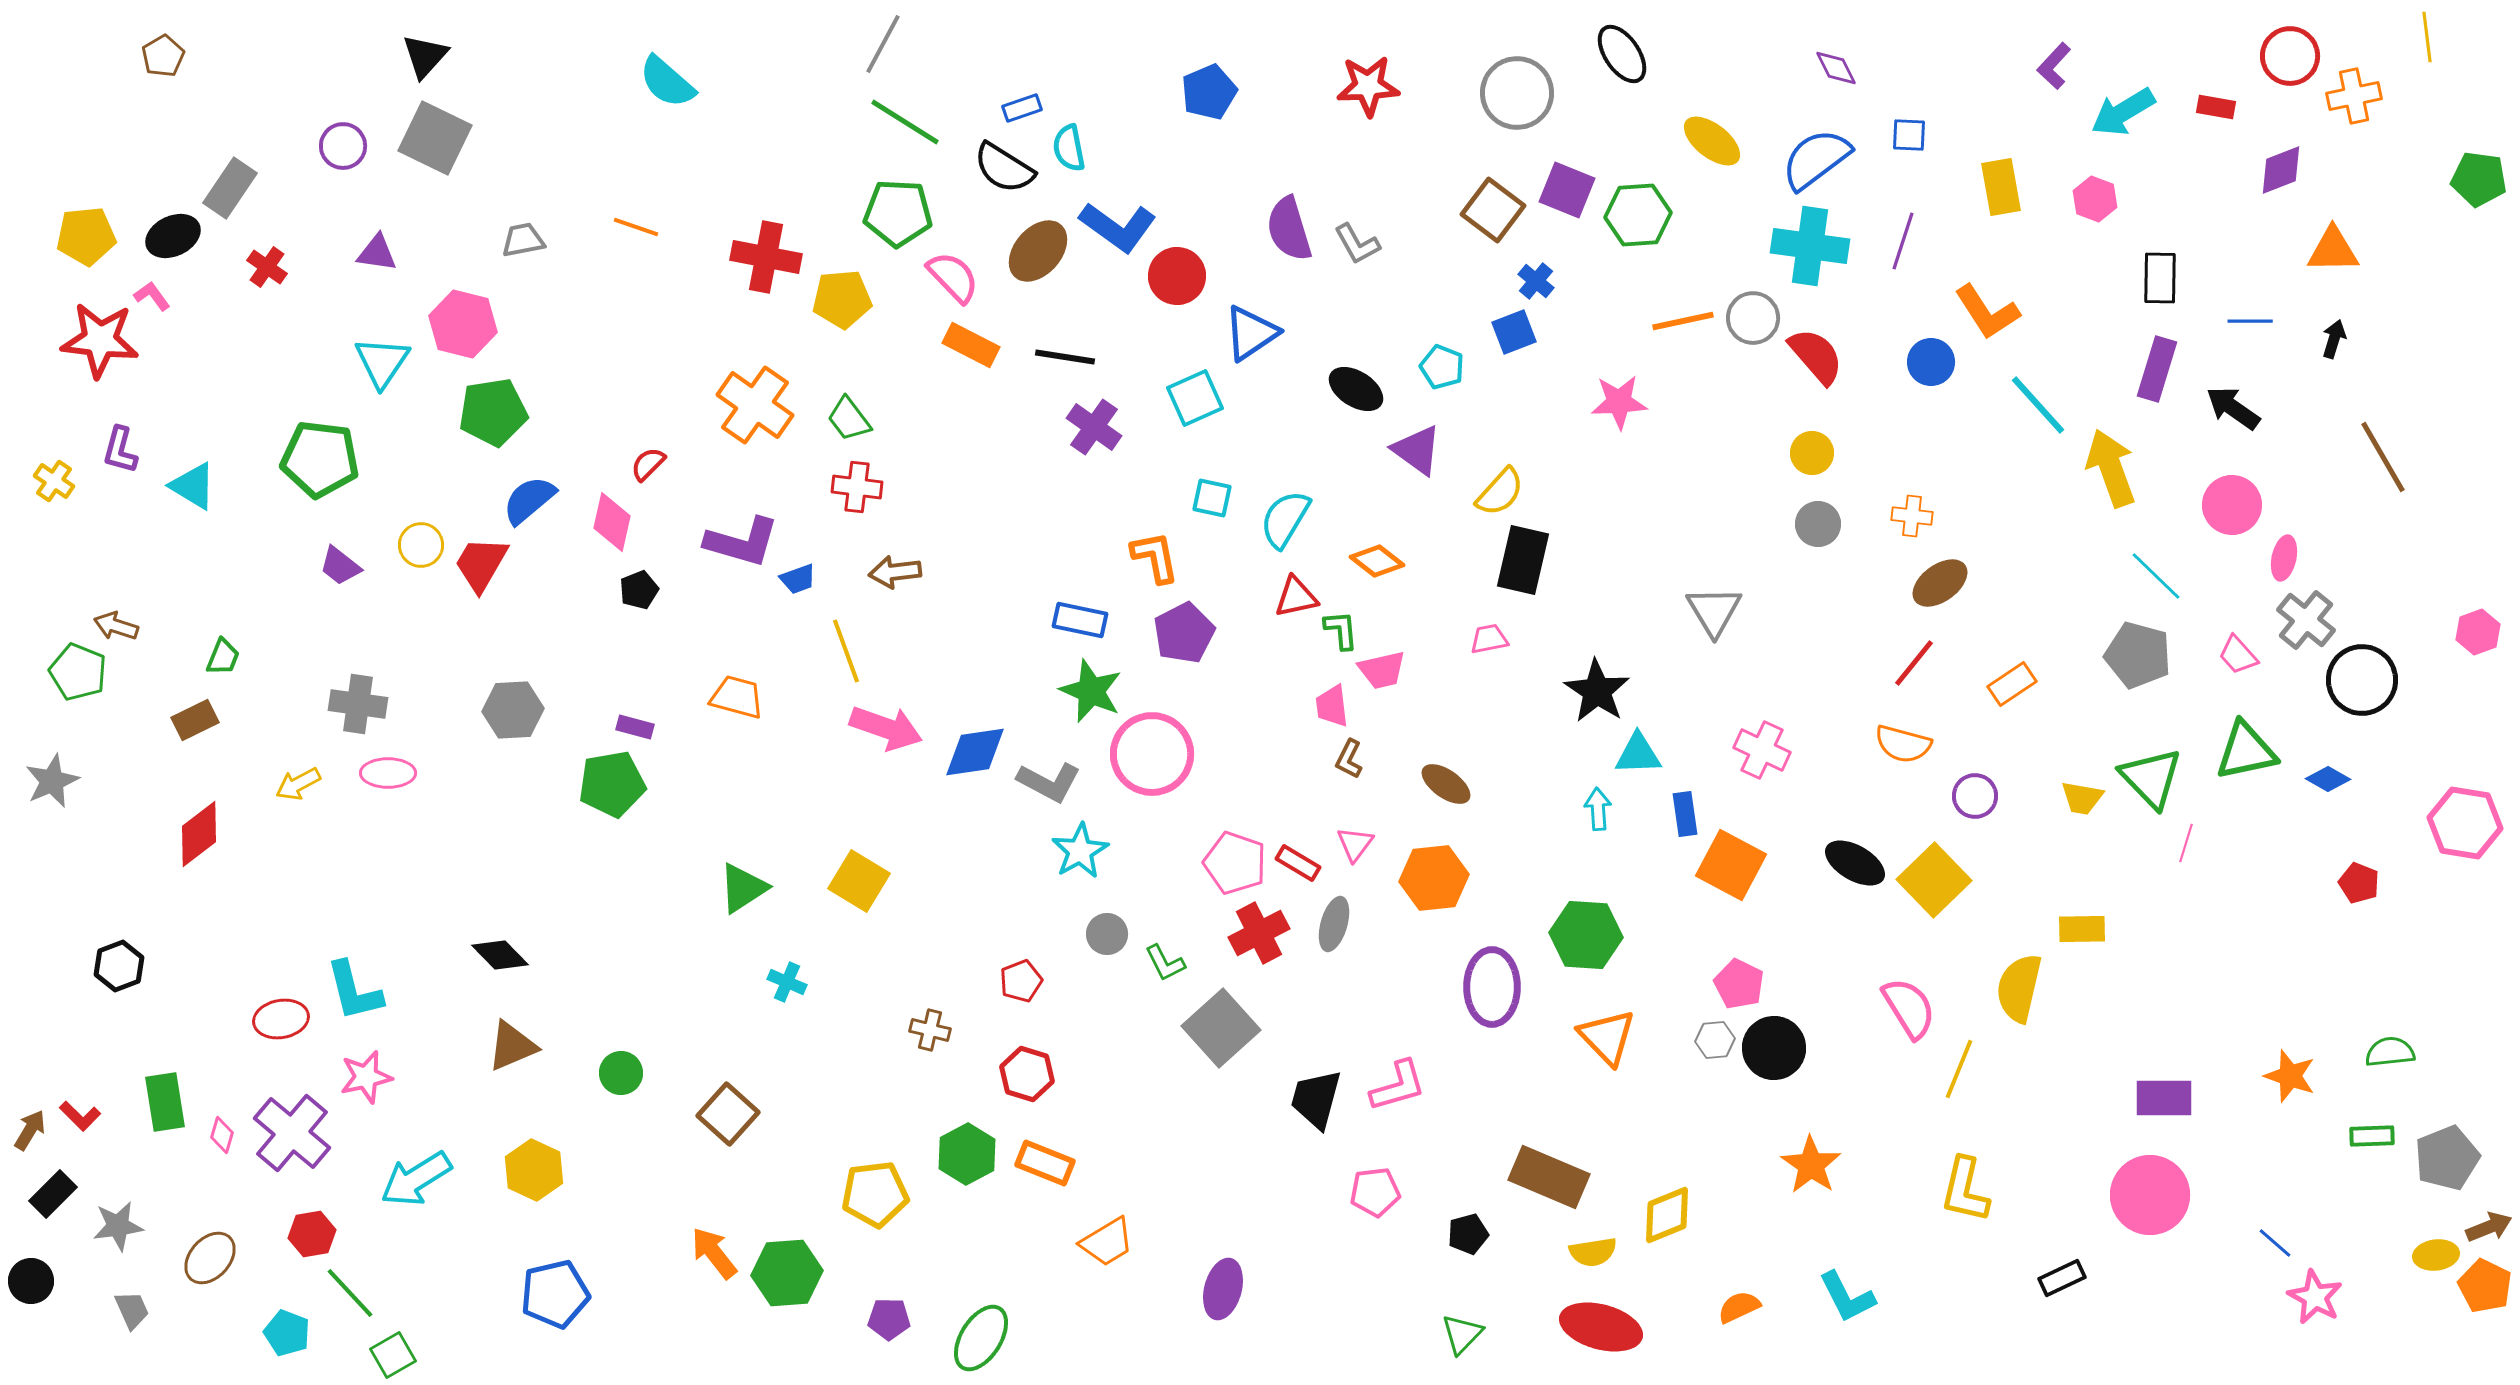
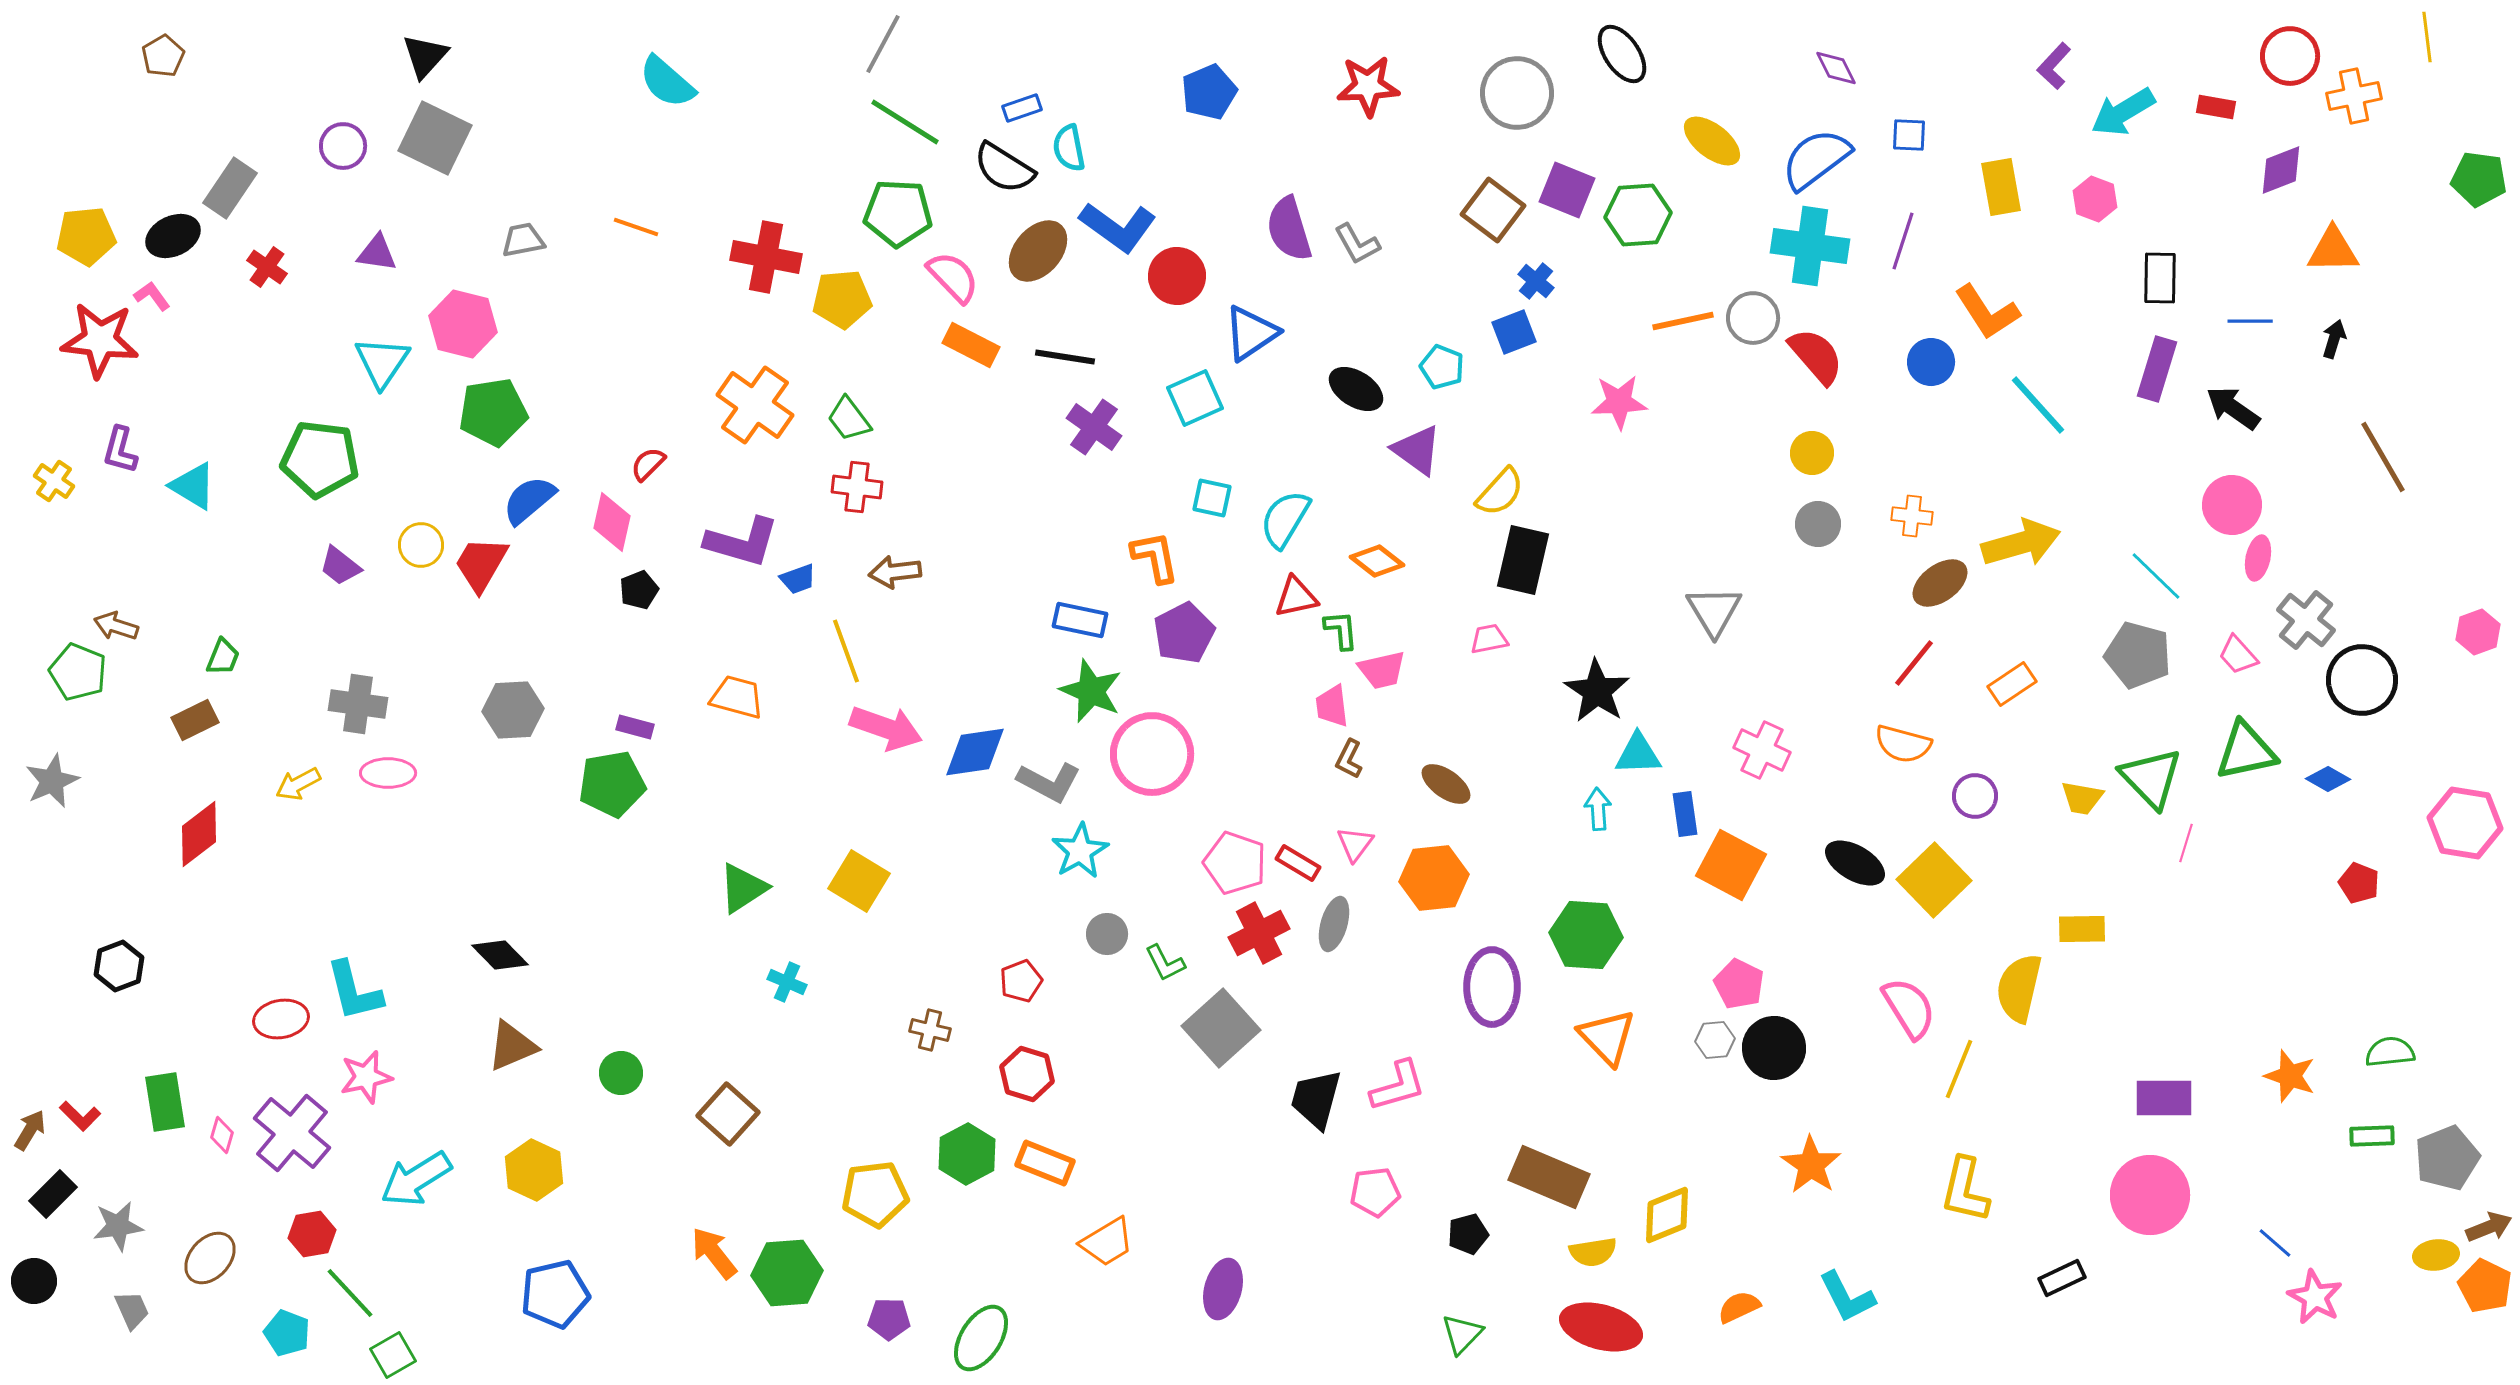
yellow arrow at (2111, 468): moved 90 px left, 75 px down; rotated 94 degrees clockwise
pink ellipse at (2284, 558): moved 26 px left
black circle at (31, 1281): moved 3 px right
